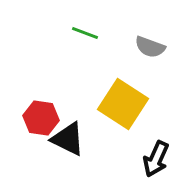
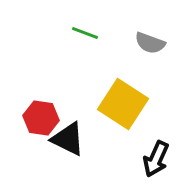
gray semicircle: moved 4 px up
